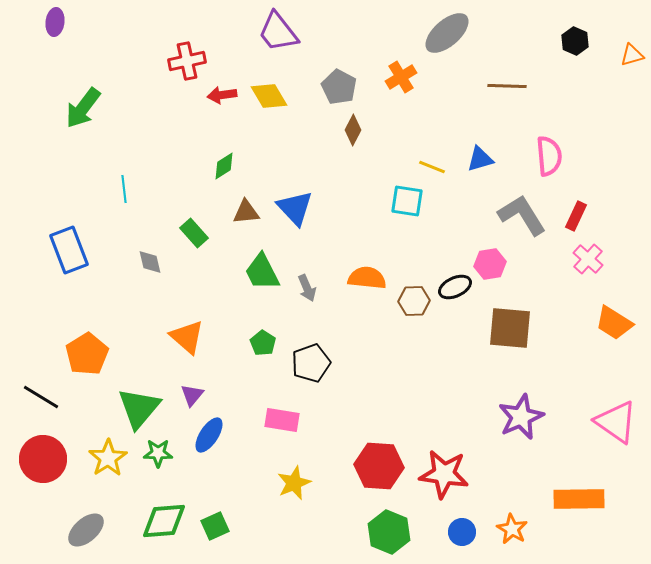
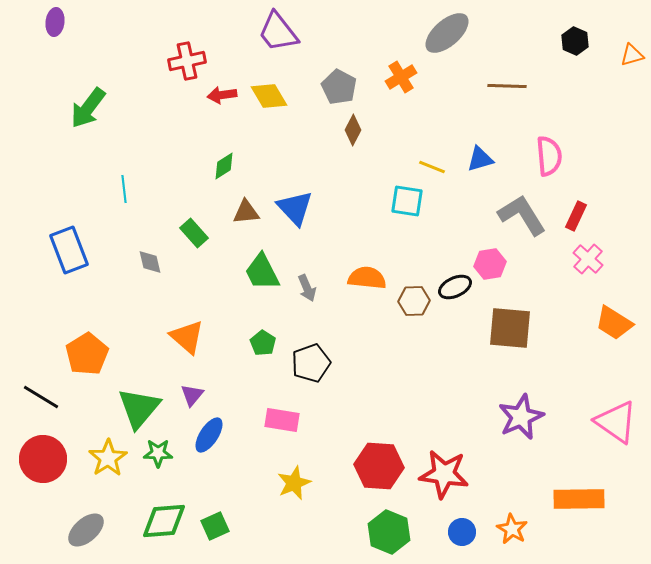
green arrow at (83, 108): moved 5 px right
